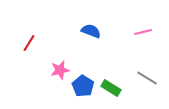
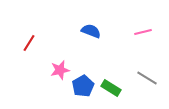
blue pentagon: rotated 10 degrees clockwise
